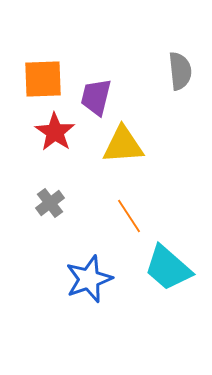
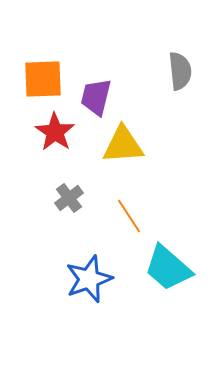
gray cross: moved 19 px right, 5 px up
